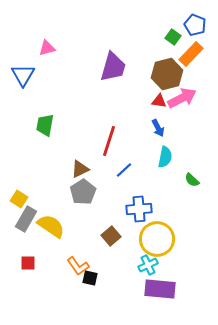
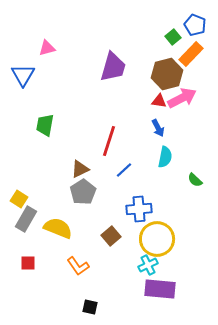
green square: rotated 14 degrees clockwise
green semicircle: moved 3 px right
yellow semicircle: moved 7 px right, 2 px down; rotated 12 degrees counterclockwise
black square: moved 29 px down
